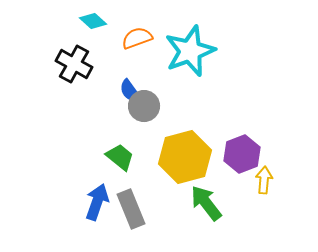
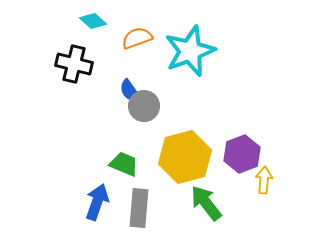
black cross: rotated 15 degrees counterclockwise
green trapezoid: moved 4 px right, 7 px down; rotated 16 degrees counterclockwise
gray rectangle: moved 8 px right, 1 px up; rotated 27 degrees clockwise
